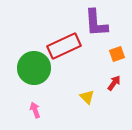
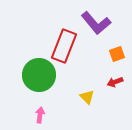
purple L-shape: rotated 36 degrees counterclockwise
red rectangle: rotated 44 degrees counterclockwise
green circle: moved 5 px right, 7 px down
red arrow: moved 1 px right, 1 px up; rotated 147 degrees counterclockwise
pink arrow: moved 5 px right, 5 px down; rotated 28 degrees clockwise
